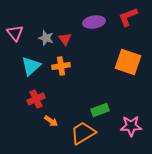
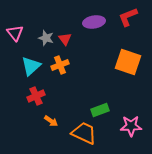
orange cross: moved 1 px left, 1 px up; rotated 12 degrees counterclockwise
red cross: moved 3 px up
orange trapezoid: moved 1 px right; rotated 56 degrees clockwise
